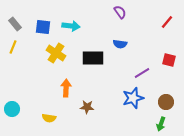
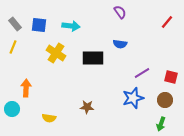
blue square: moved 4 px left, 2 px up
red square: moved 2 px right, 17 px down
orange arrow: moved 40 px left
brown circle: moved 1 px left, 2 px up
